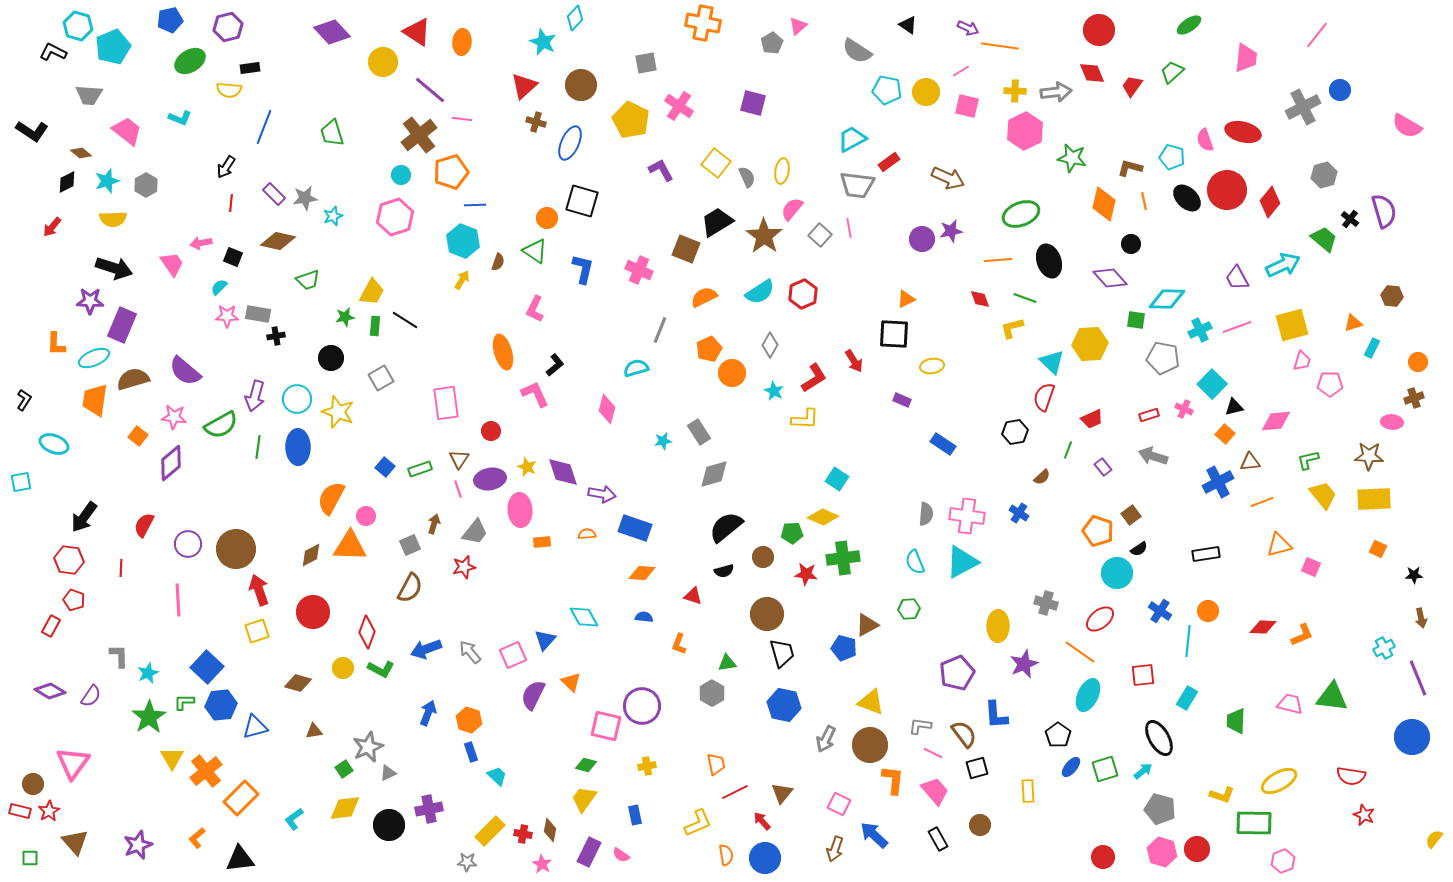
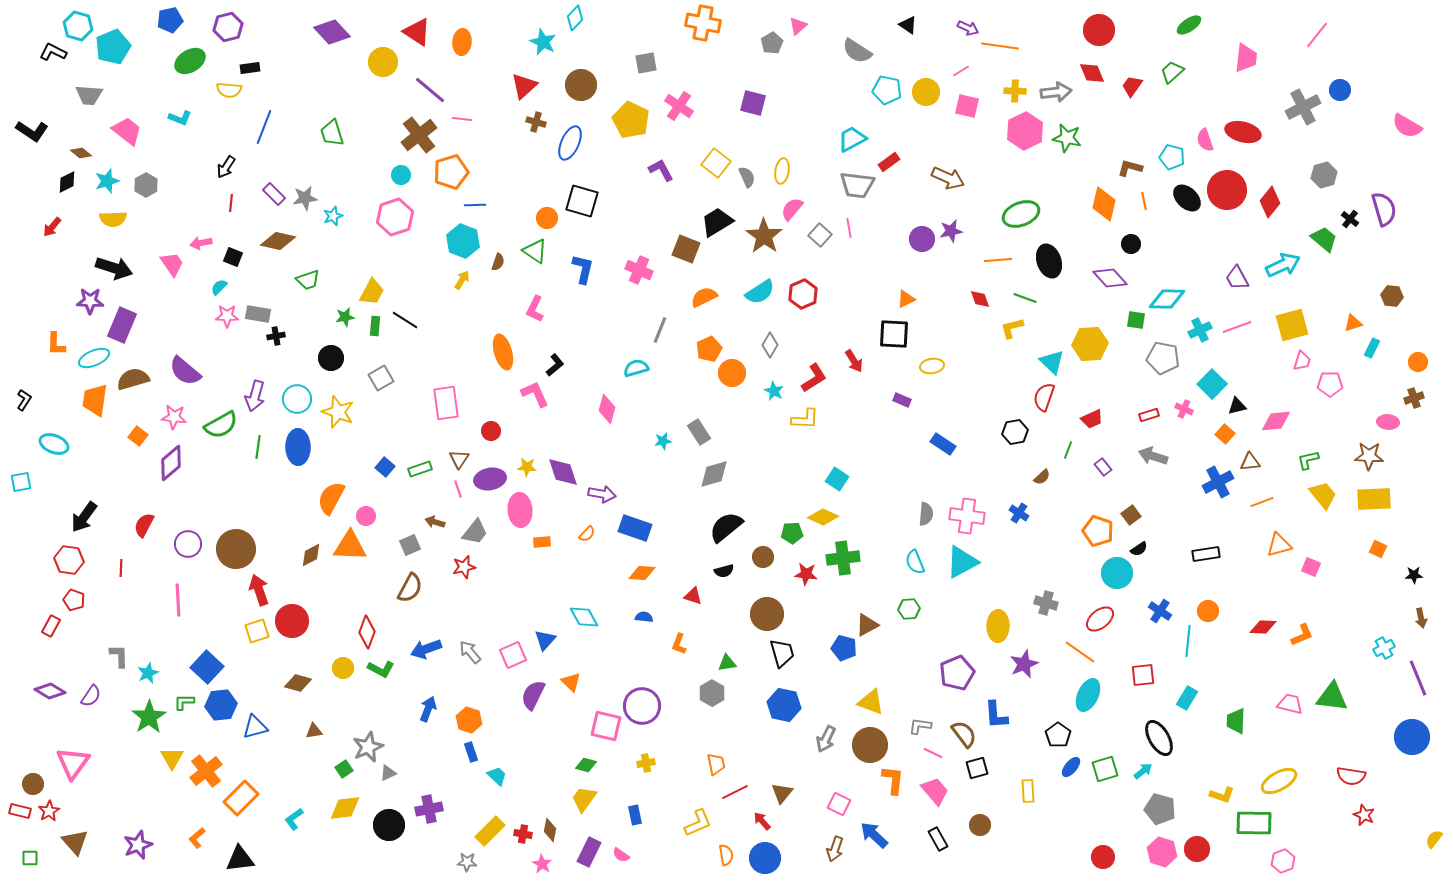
green star at (1072, 158): moved 5 px left, 20 px up
purple semicircle at (1384, 211): moved 2 px up
black triangle at (1234, 407): moved 3 px right, 1 px up
pink ellipse at (1392, 422): moved 4 px left
yellow star at (527, 467): rotated 18 degrees counterclockwise
brown arrow at (434, 524): moved 1 px right, 2 px up; rotated 90 degrees counterclockwise
orange semicircle at (587, 534): rotated 138 degrees clockwise
red circle at (313, 612): moved 21 px left, 9 px down
blue arrow at (428, 713): moved 4 px up
yellow cross at (647, 766): moved 1 px left, 3 px up
